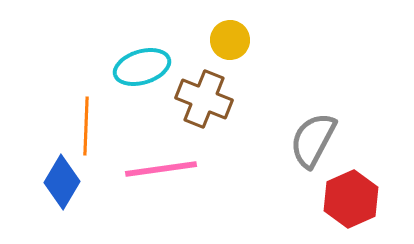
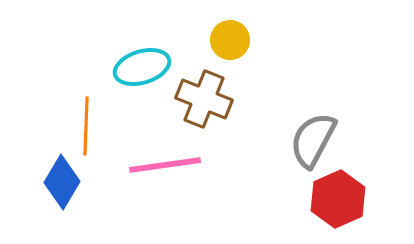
pink line: moved 4 px right, 4 px up
red hexagon: moved 13 px left
